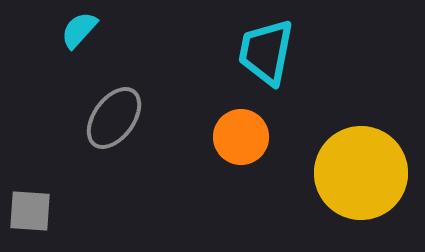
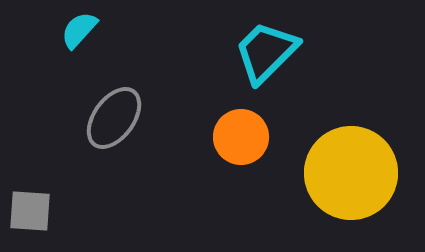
cyan trapezoid: rotated 34 degrees clockwise
yellow circle: moved 10 px left
